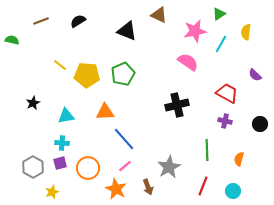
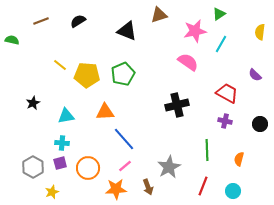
brown triangle: rotated 42 degrees counterclockwise
yellow semicircle: moved 14 px right
orange star: rotated 30 degrees counterclockwise
